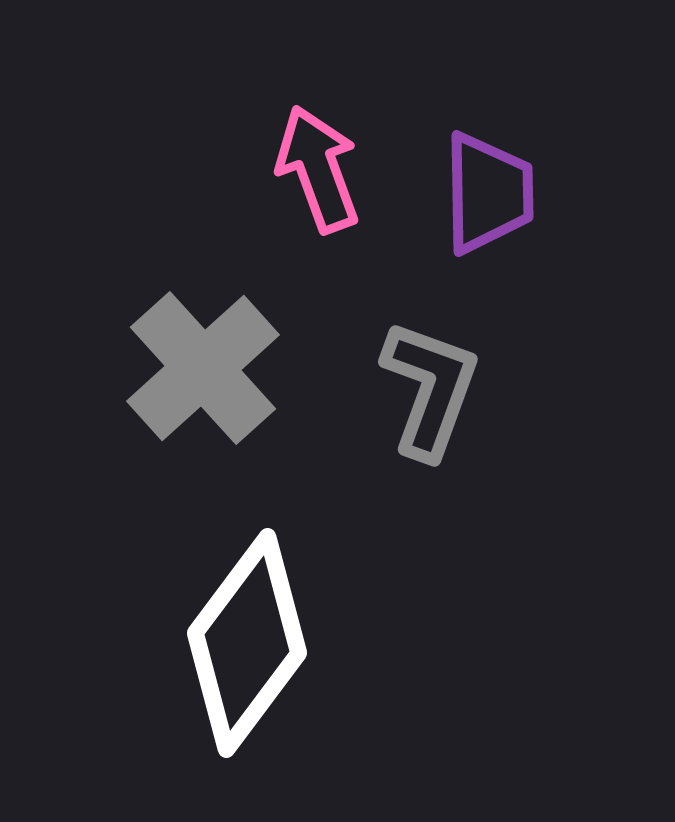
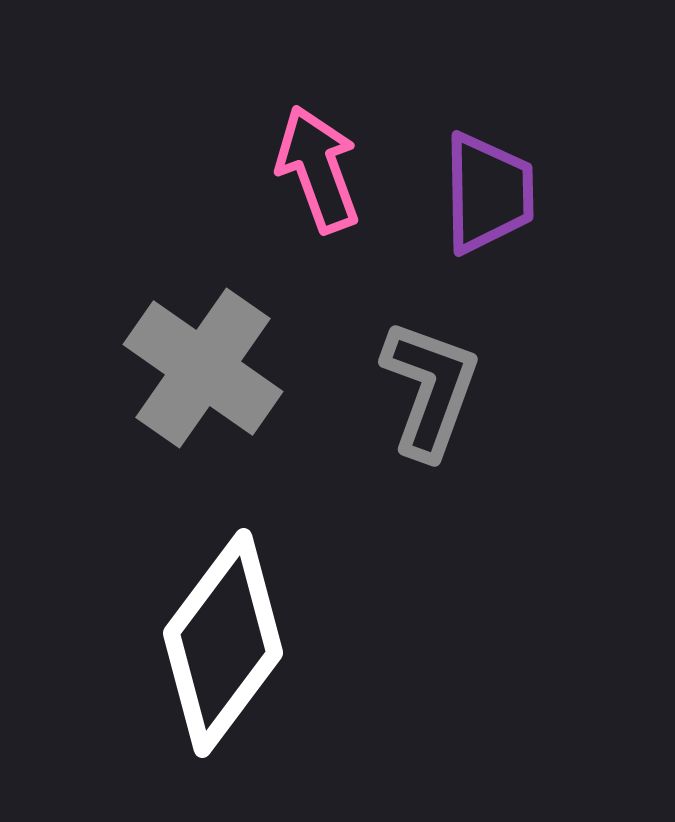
gray cross: rotated 13 degrees counterclockwise
white diamond: moved 24 px left
